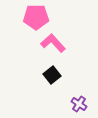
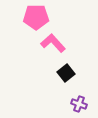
black square: moved 14 px right, 2 px up
purple cross: rotated 14 degrees counterclockwise
